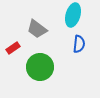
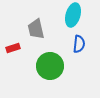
gray trapezoid: moved 1 px left; rotated 40 degrees clockwise
red rectangle: rotated 16 degrees clockwise
green circle: moved 10 px right, 1 px up
